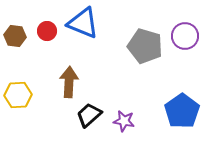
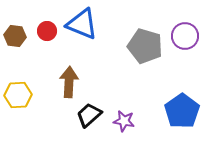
blue triangle: moved 1 px left, 1 px down
